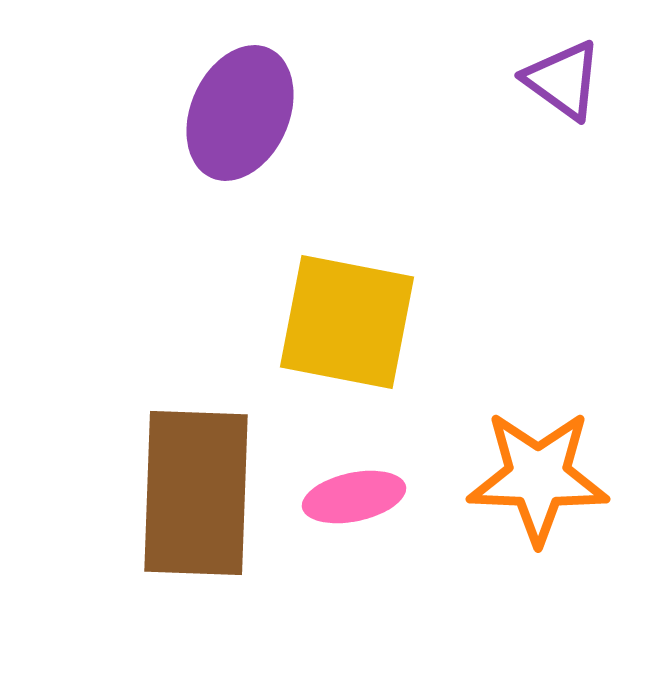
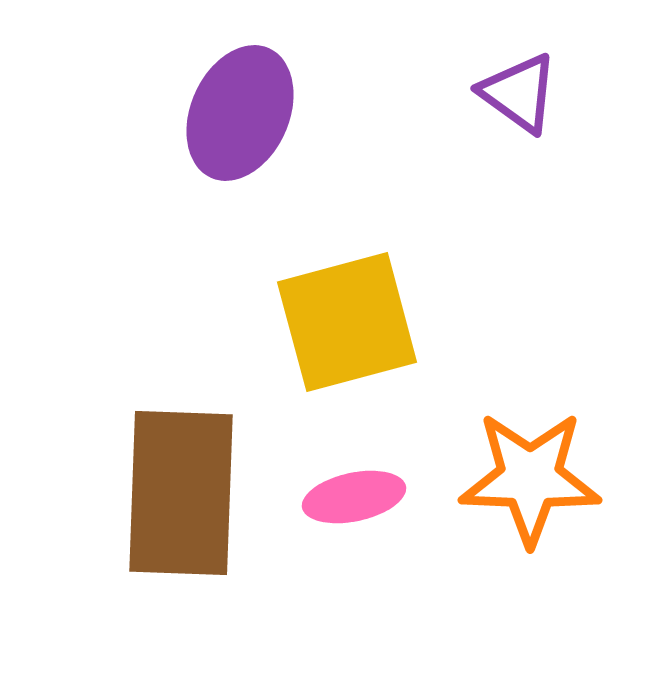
purple triangle: moved 44 px left, 13 px down
yellow square: rotated 26 degrees counterclockwise
orange star: moved 8 px left, 1 px down
brown rectangle: moved 15 px left
